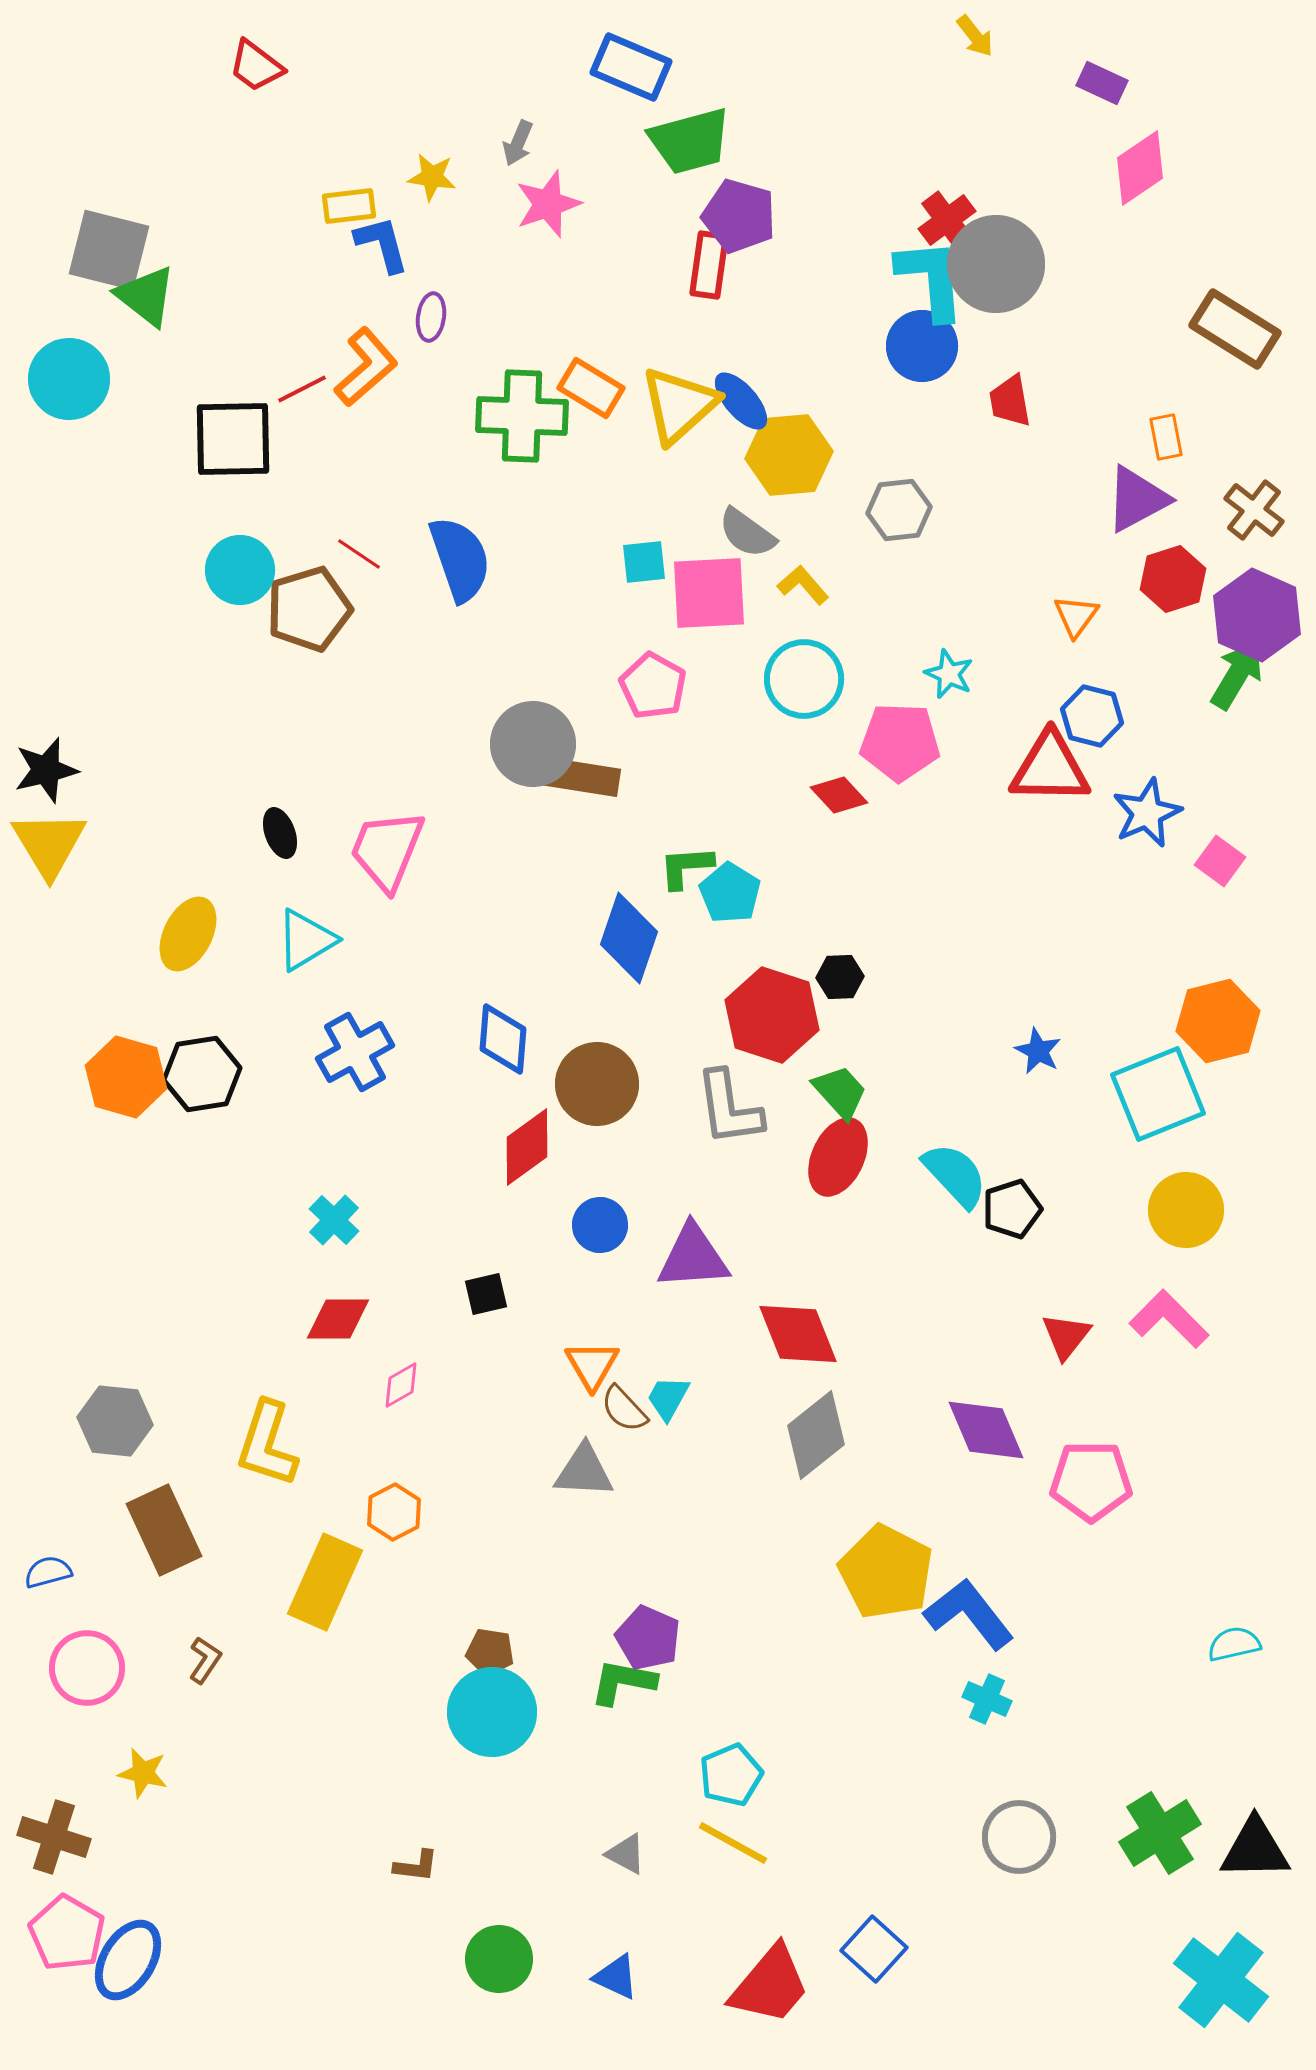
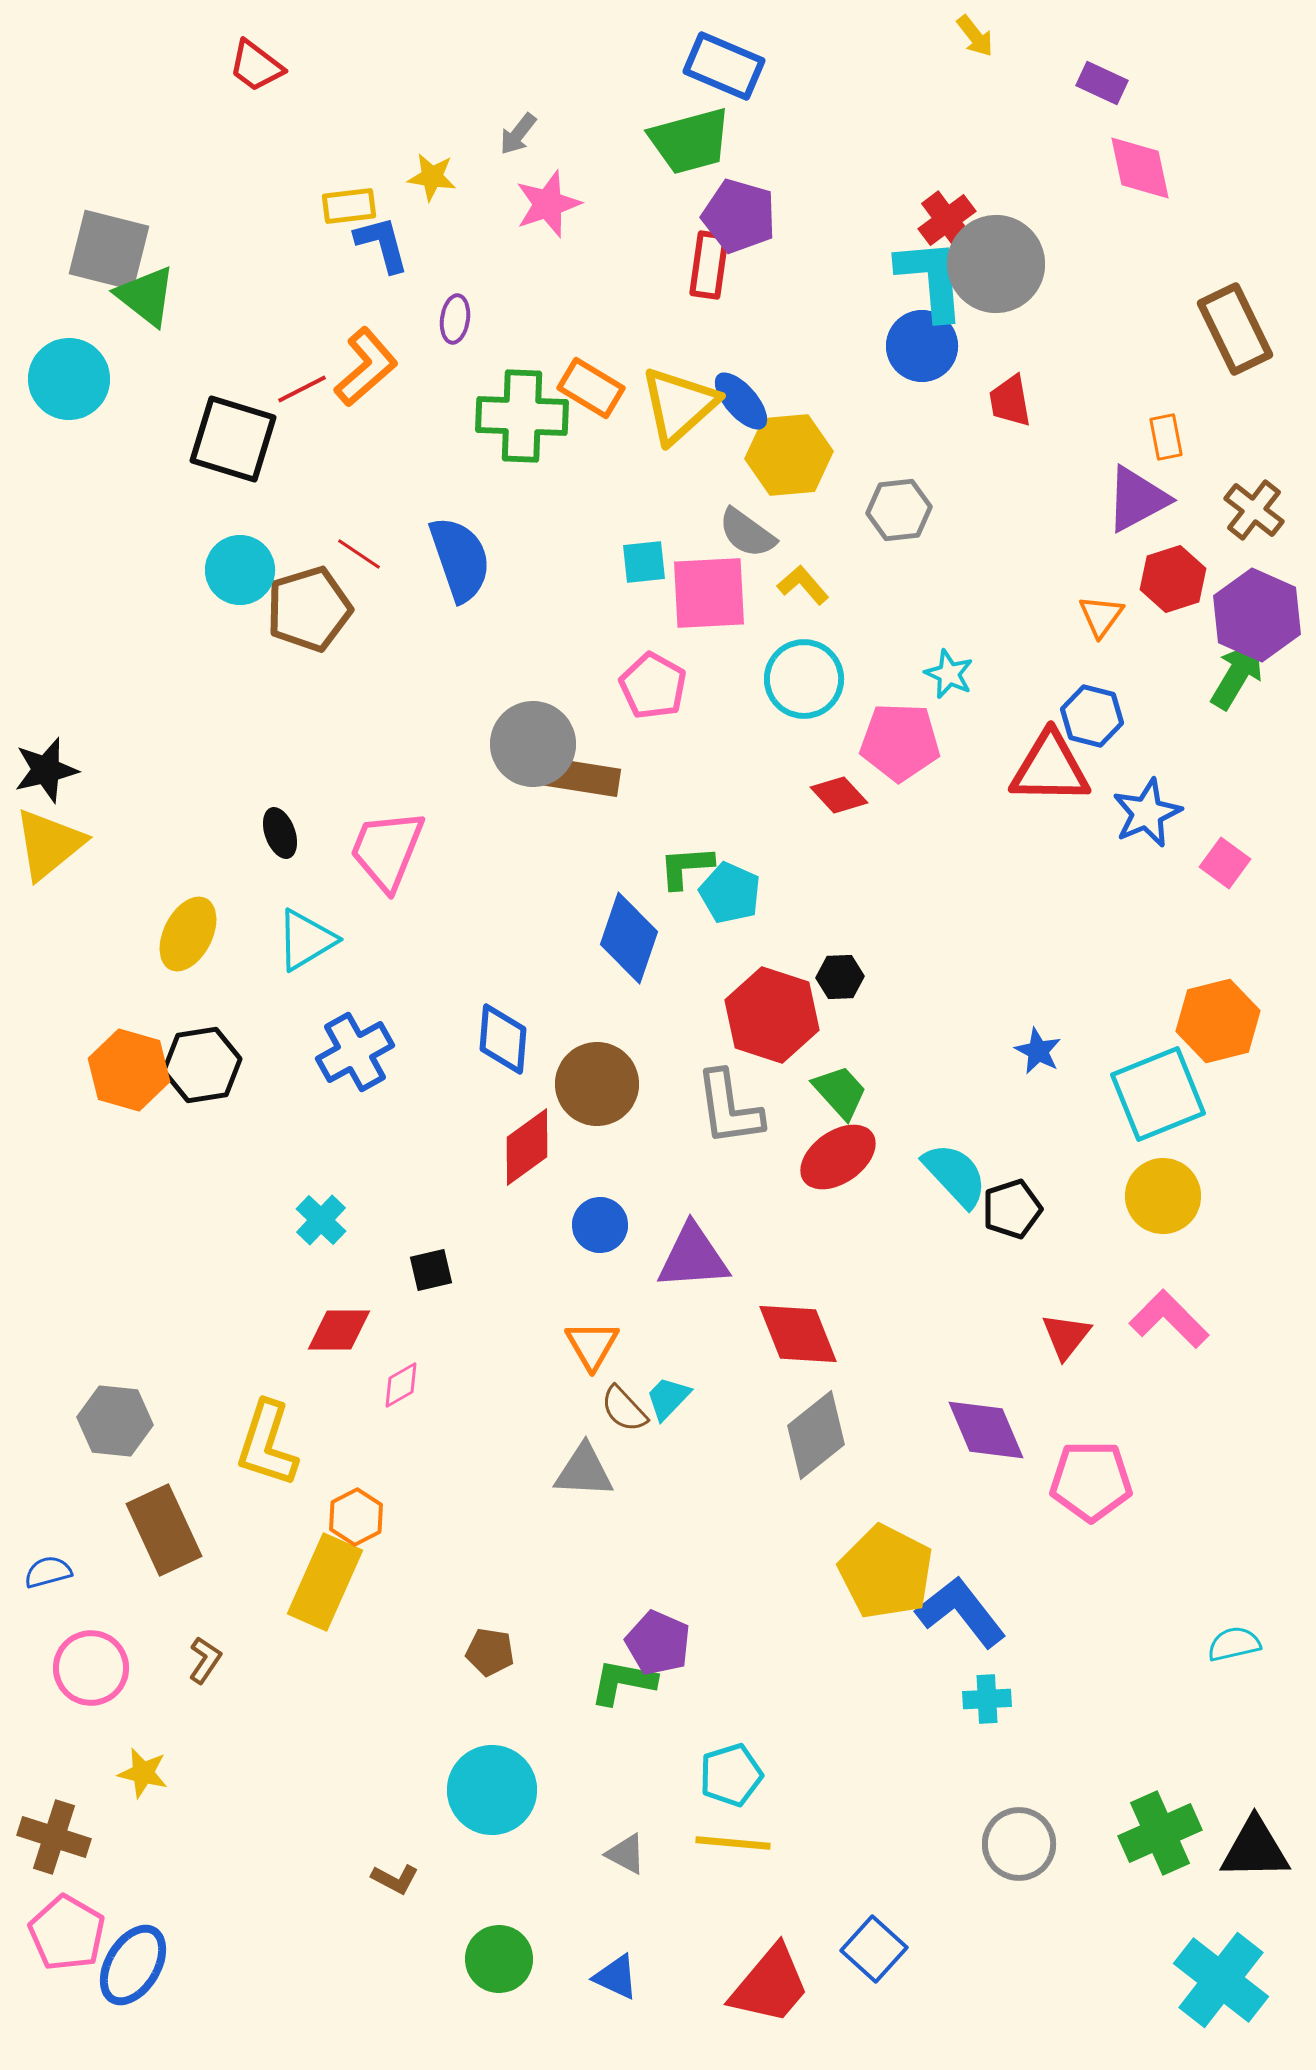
blue rectangle at (631, 67): moved 93 px right, 1 px up
gray arrow at (518, 143): moved 9 px up; rotated 15 degrees clockwise
pink diamond at (1140, 168): rotated 68 degrees counterclockwise
purple ellipse at (431, 317): moved 24 px right, 2 px down
brown rectangle at (1235, 329): rotated 32 degrees clockwise
black square at (233, 439): rotated 18 degrees clockwise
orange triangle at (1076, 616): moved 25 px right
yellow triangle at (49, 844): rotated 22 degrees clockwise
pink square at (1220, 861): moved 5 px right, 2 px down
cyan pentagon at (730, 893): rotated 8 degrees counterclockwise
black hexagon at (202, 1074): moved 9 px up
orange hexagon at (126, 1077): moved 3 px right, 7 px up
red ellipse at (838, 1157): rotated 30 degrees clockwise
yellow circle at (1186, 1210): moved 23 px left, 14 px up
cyan cross at (334, 1220): moved 13 px left
black square at (486, 1294): moved 55 px left, 24 px up
red diamond at (338, 1319): moved 1 px right, 11 px down
orange triangle at (592, 1365): moved 20 px up
cyan trapezoid at (668, 1398): rotated 15 degrees clockwise
orange hexagon at (394, 1512): moved 38 px left, 5 px down
blue L-shape at (969, 1614): moved 8 px left, 2 px up
purple pentagon at (648, 1638): moved 10 px right, 5 px down
pink circle at (87, 1668): moved 4 px right
cyan cross at (987, 1699): rotated 27 degrees counterclockwise
cyan circle at (492, 1712): moved 78 px down
cyan pentagon at (731, 1775): rotated 6 degrees clockwise
green cross at (1160, 1833): rotated 8 degrees clockwise
gray circle at (1019, 1837): moved 7 px down
yellow line at (733, 1843): rotated 24 degrees counterclockwise
brown L-shape at (416, 1866): moved 21 px left, 13 px down; rotated 21 degrees clockwise
blue ellipse at (128, 1960): moved 5 px right, 5 px down
